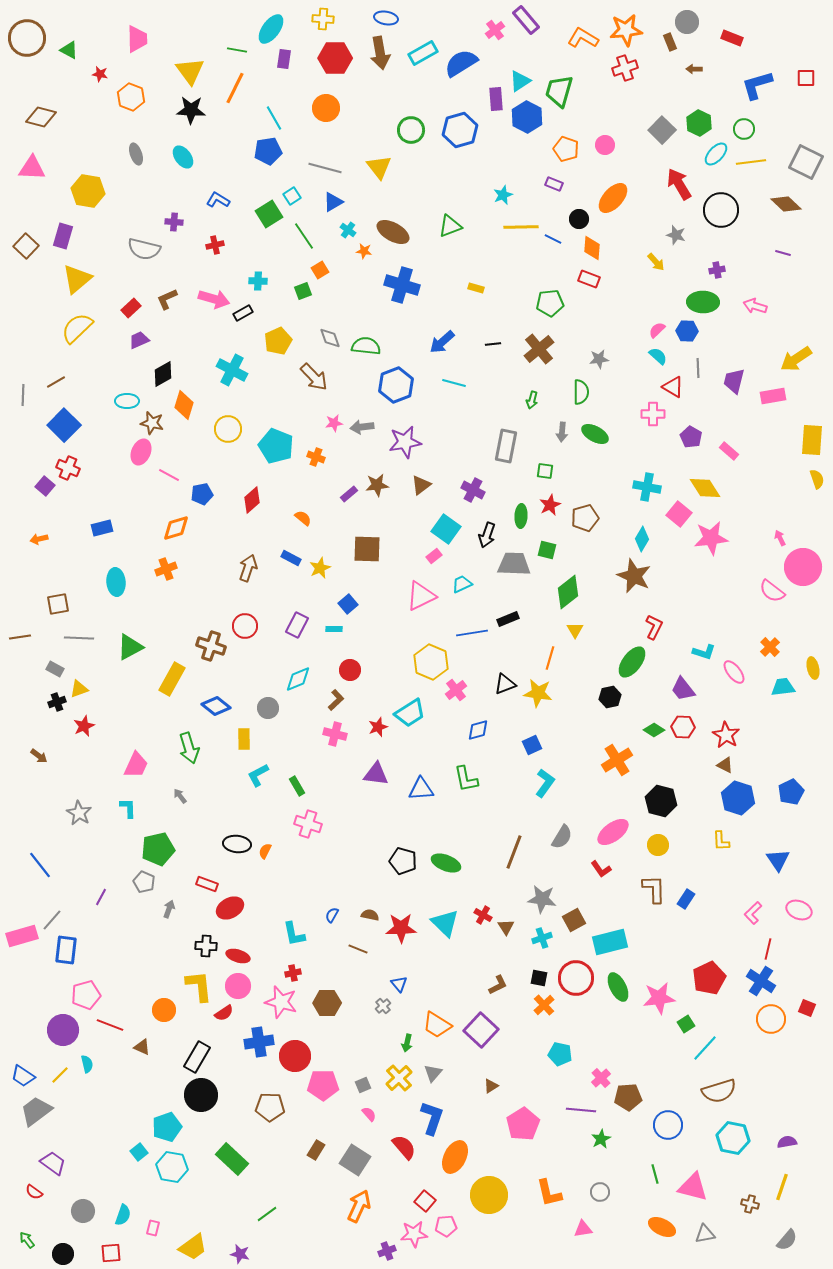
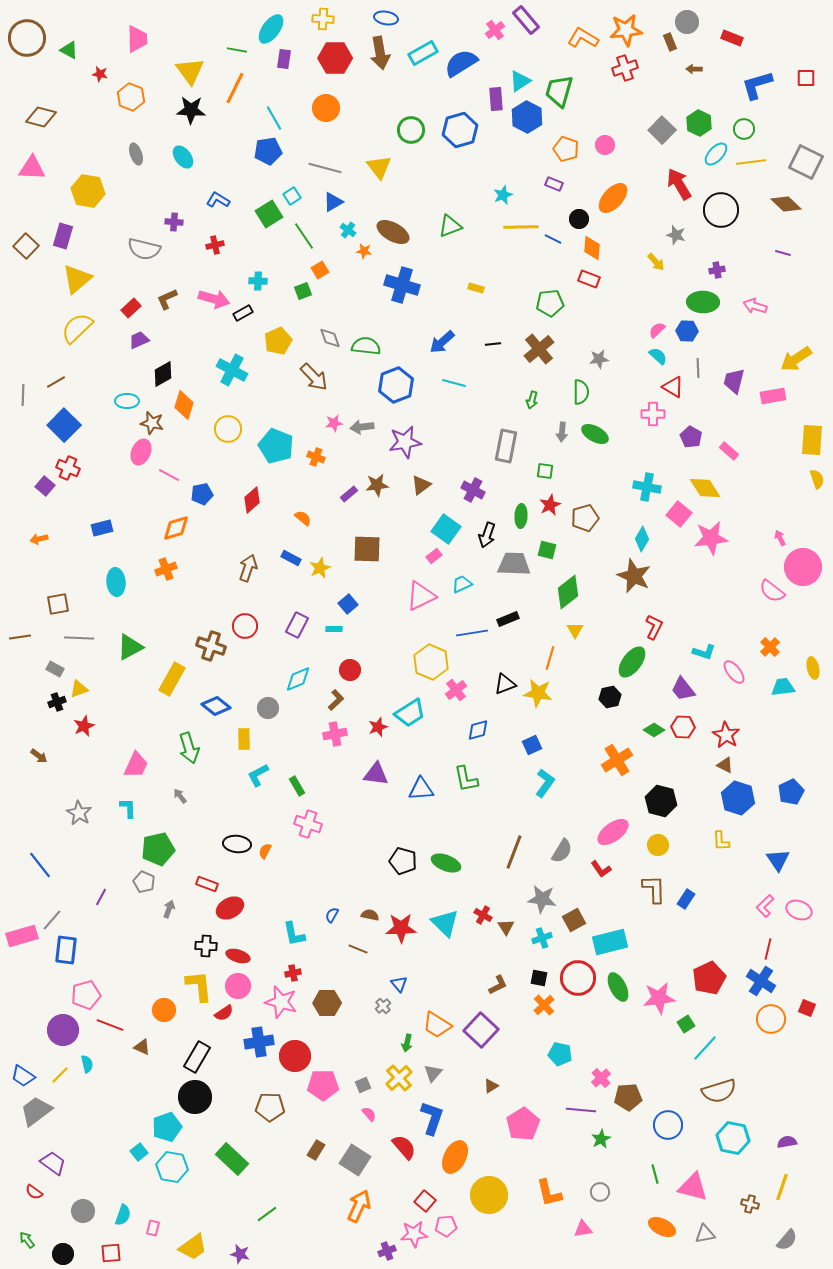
pink cross at (335, 734): rotated 25 degrees counterclockwise
gray semicircle at (562, 837): moved 14 px down
pink L-shape at (753, 913): moved 12 px right, 7 px up
red circle at (576, 978): moved 2 px right
black circle at (201, 1095): moved 6 px left, 2 px down
